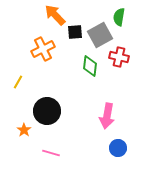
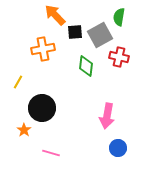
orange cross: rotated 15 degrees clockwise
green diamond: moved 4 px left
black circle: moved 5 px left, 3 px up
